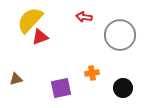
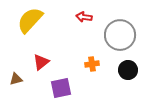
red triangle: moved 1 px right, 25 px down; rotated 18 degrees counterclockwise
orange cross: moved 9 px up
black circle: moved 5 px right, 18 px up
